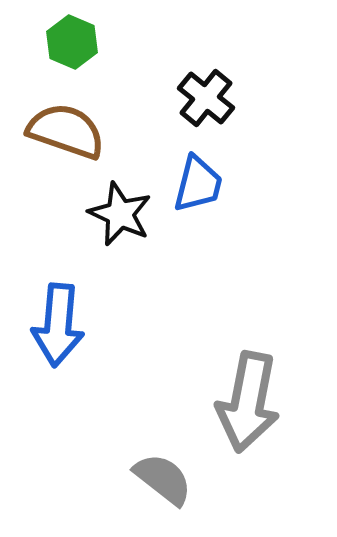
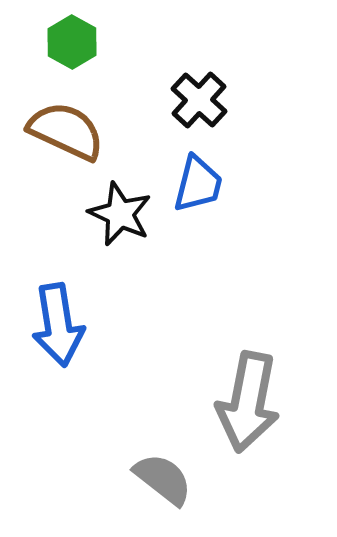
green hexagon: rotated 6 degrees clockwise
black cross: moved 7 px left, 2 px down; rotated 4 degrees clockwise
brown semicircle: rotated 6 degrees clockwise
blue arrow: rotated 14 degrees counterclockwise
